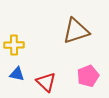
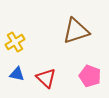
yellow cross: moved 1 px right, 3 px up; rotated 30 degrees counterclockwise
pink pentagon: moved 2 px right; rotated 30 degrees counterclockwise
red triangle: moved 4 px up
